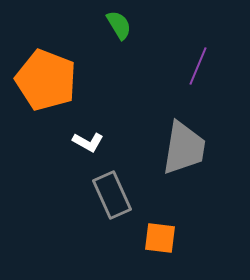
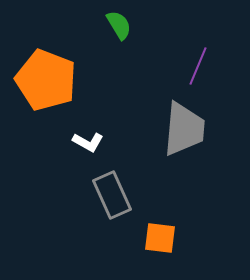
gray trapezoid: moved 19 px up; rotated 4 degrees counterclockwise
